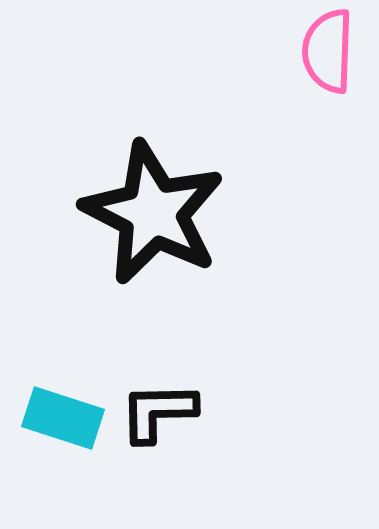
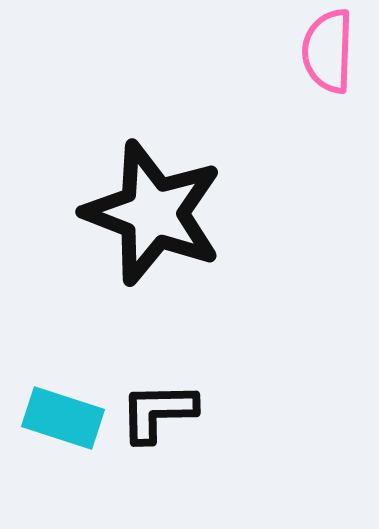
black star: rotated 6 degrees counterclockwise
